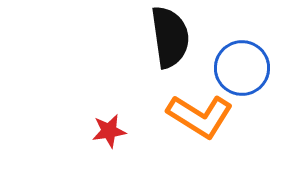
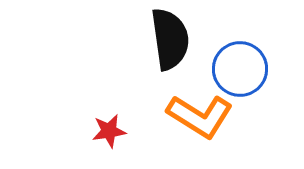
black semicircle: moved 2 px down
blue circle: moved 2 px left, 1 px down
